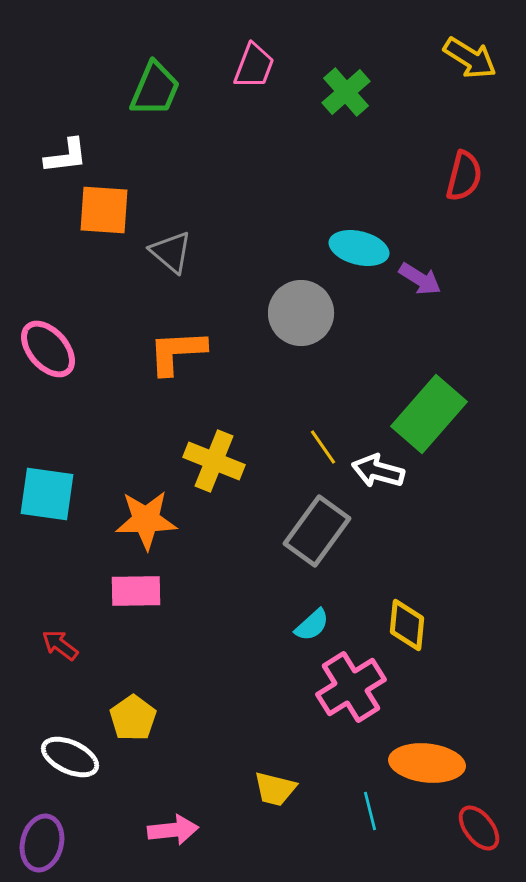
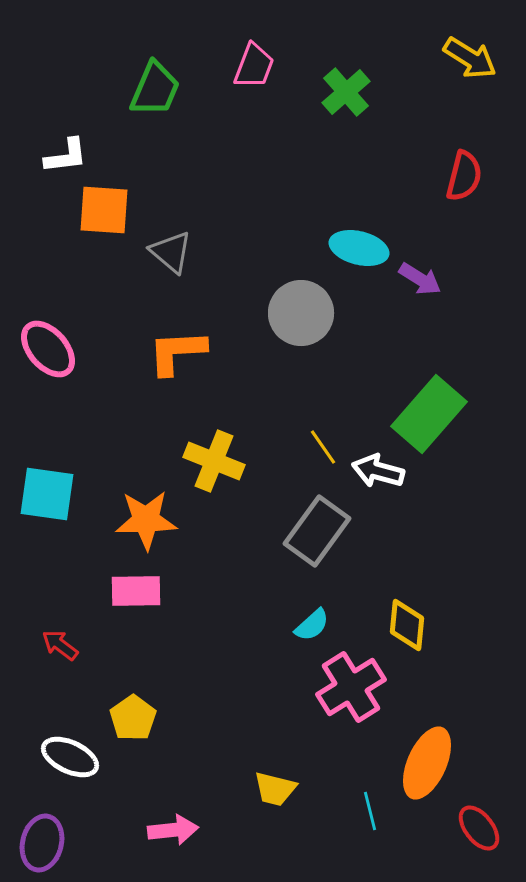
orange ellipse: rotated 72 degrees counterclockwise
